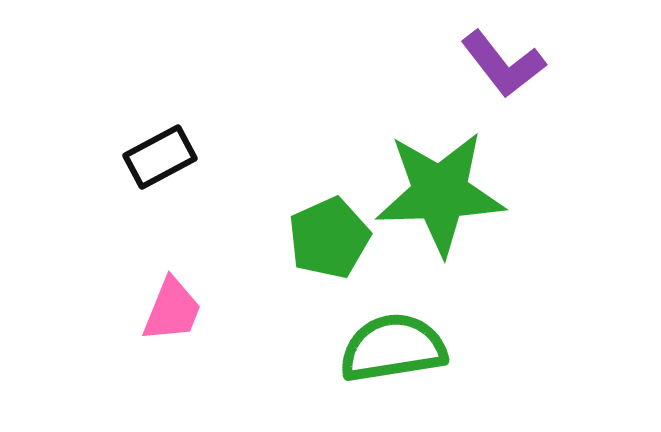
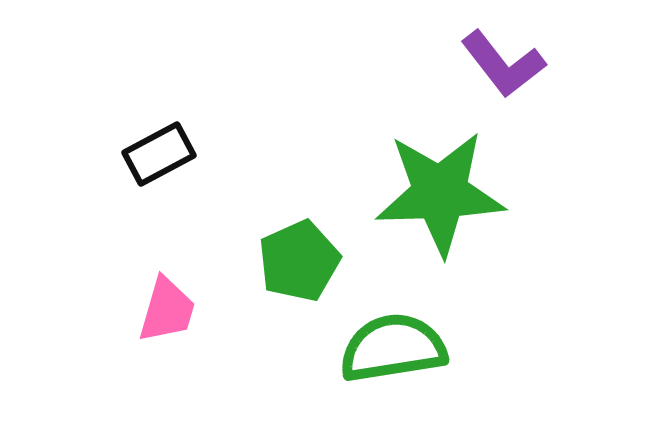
black rectangle: moved 1 px left, 3 px up
green pentagon: moved 30 px left, 23 px down
pink trapezoid: moved 5 px left; rotated 6 degrees counterclockwise
